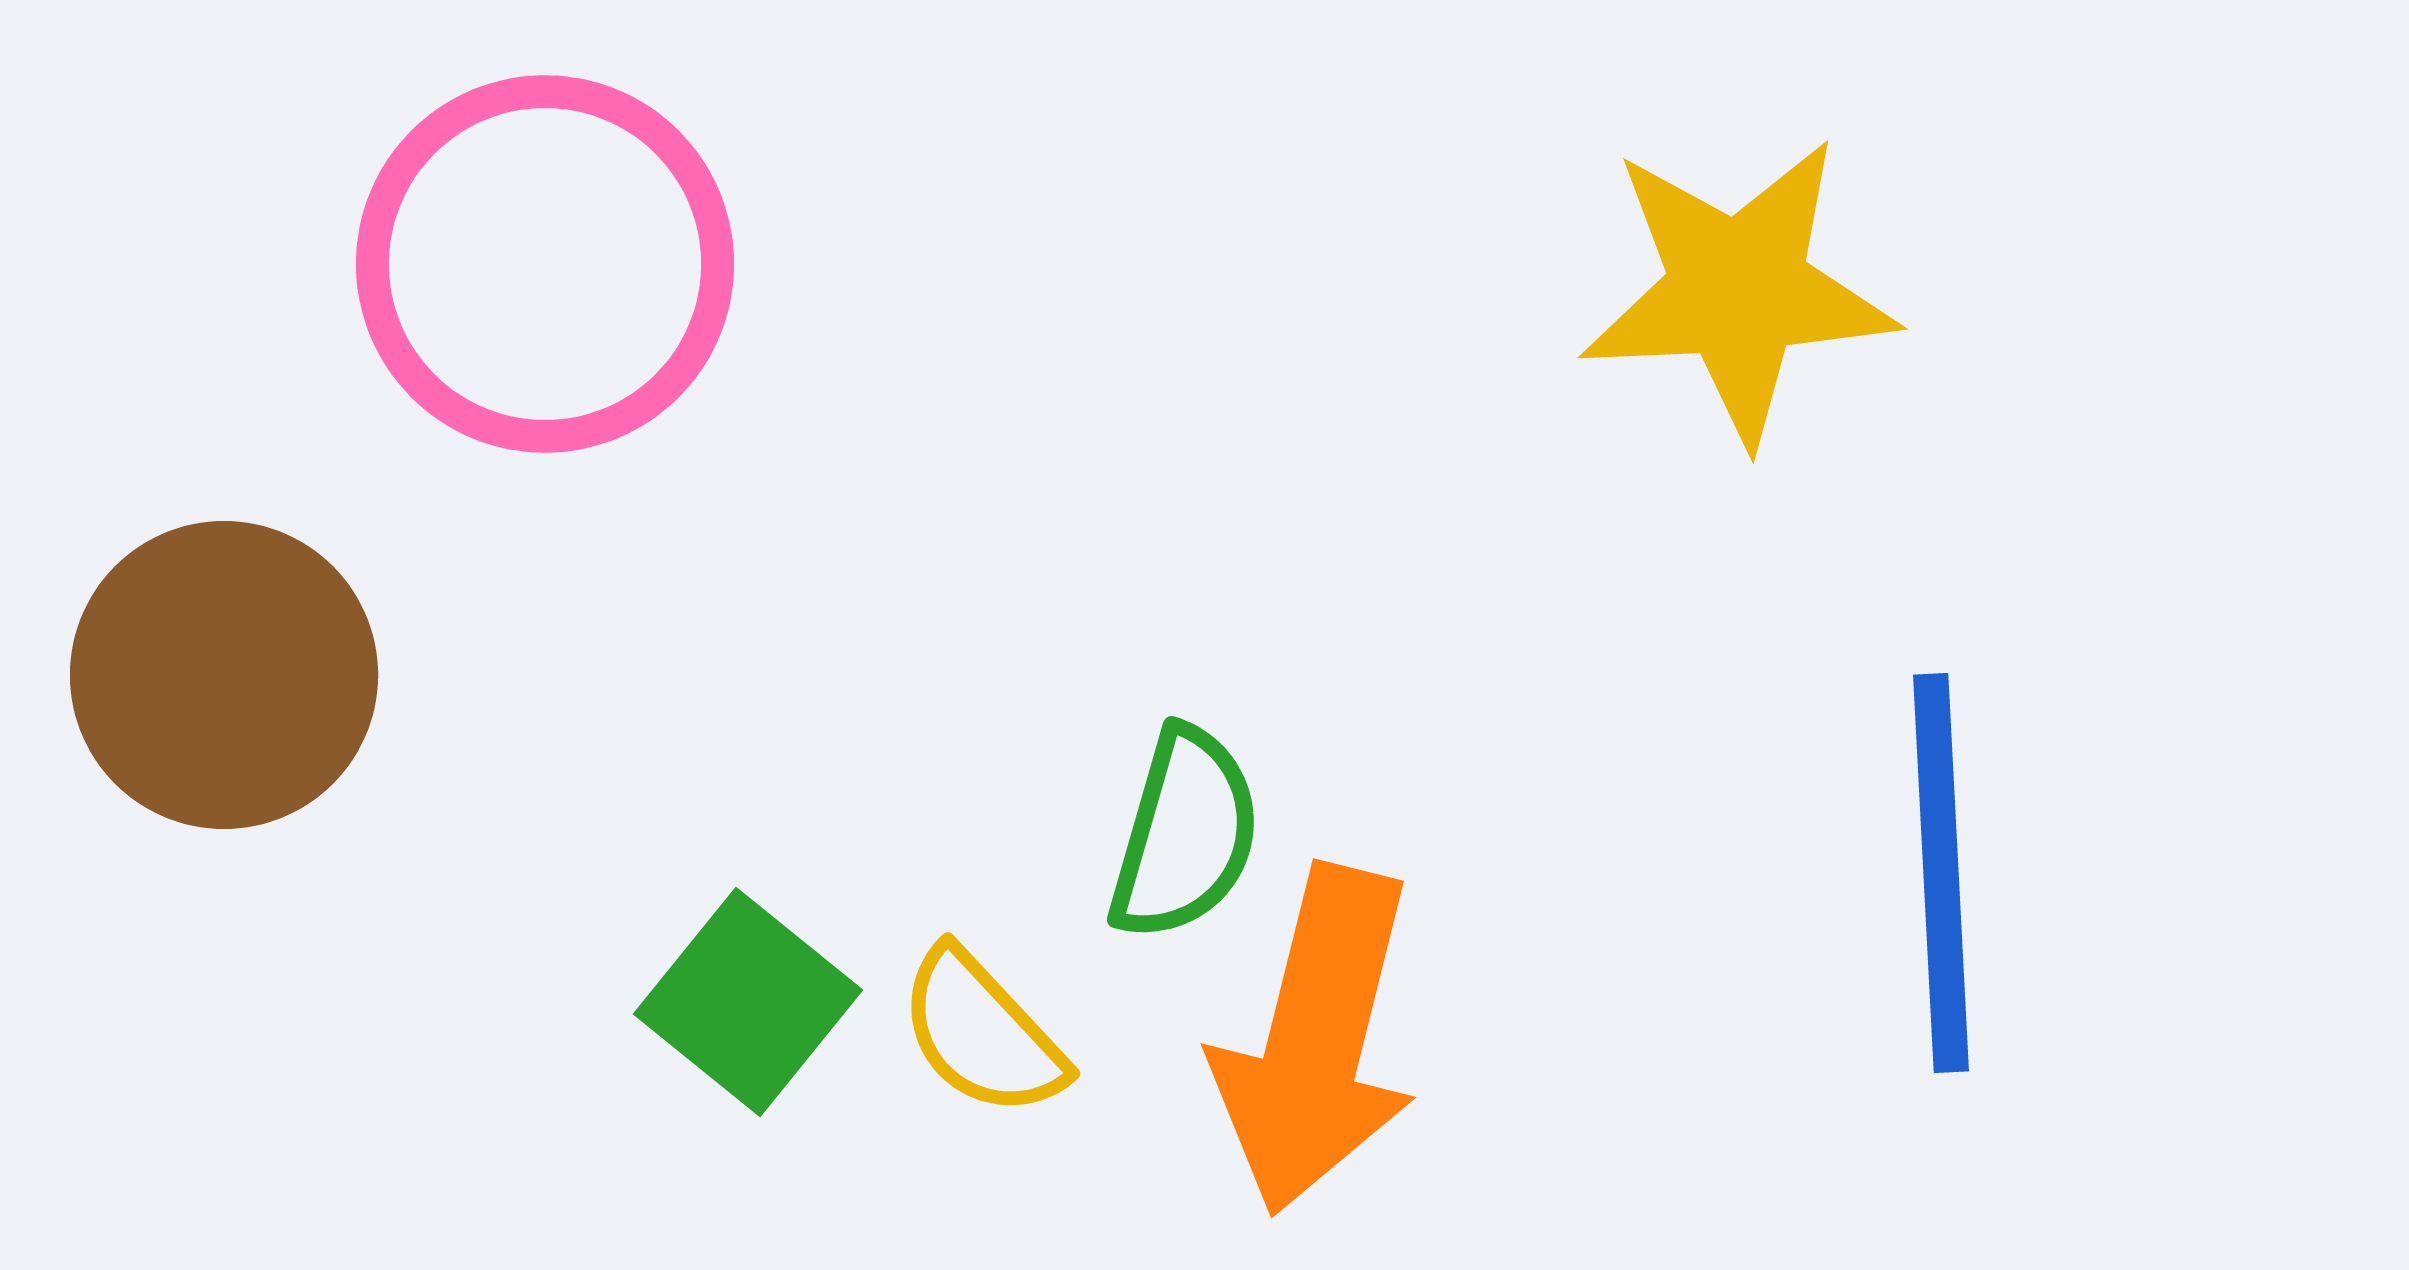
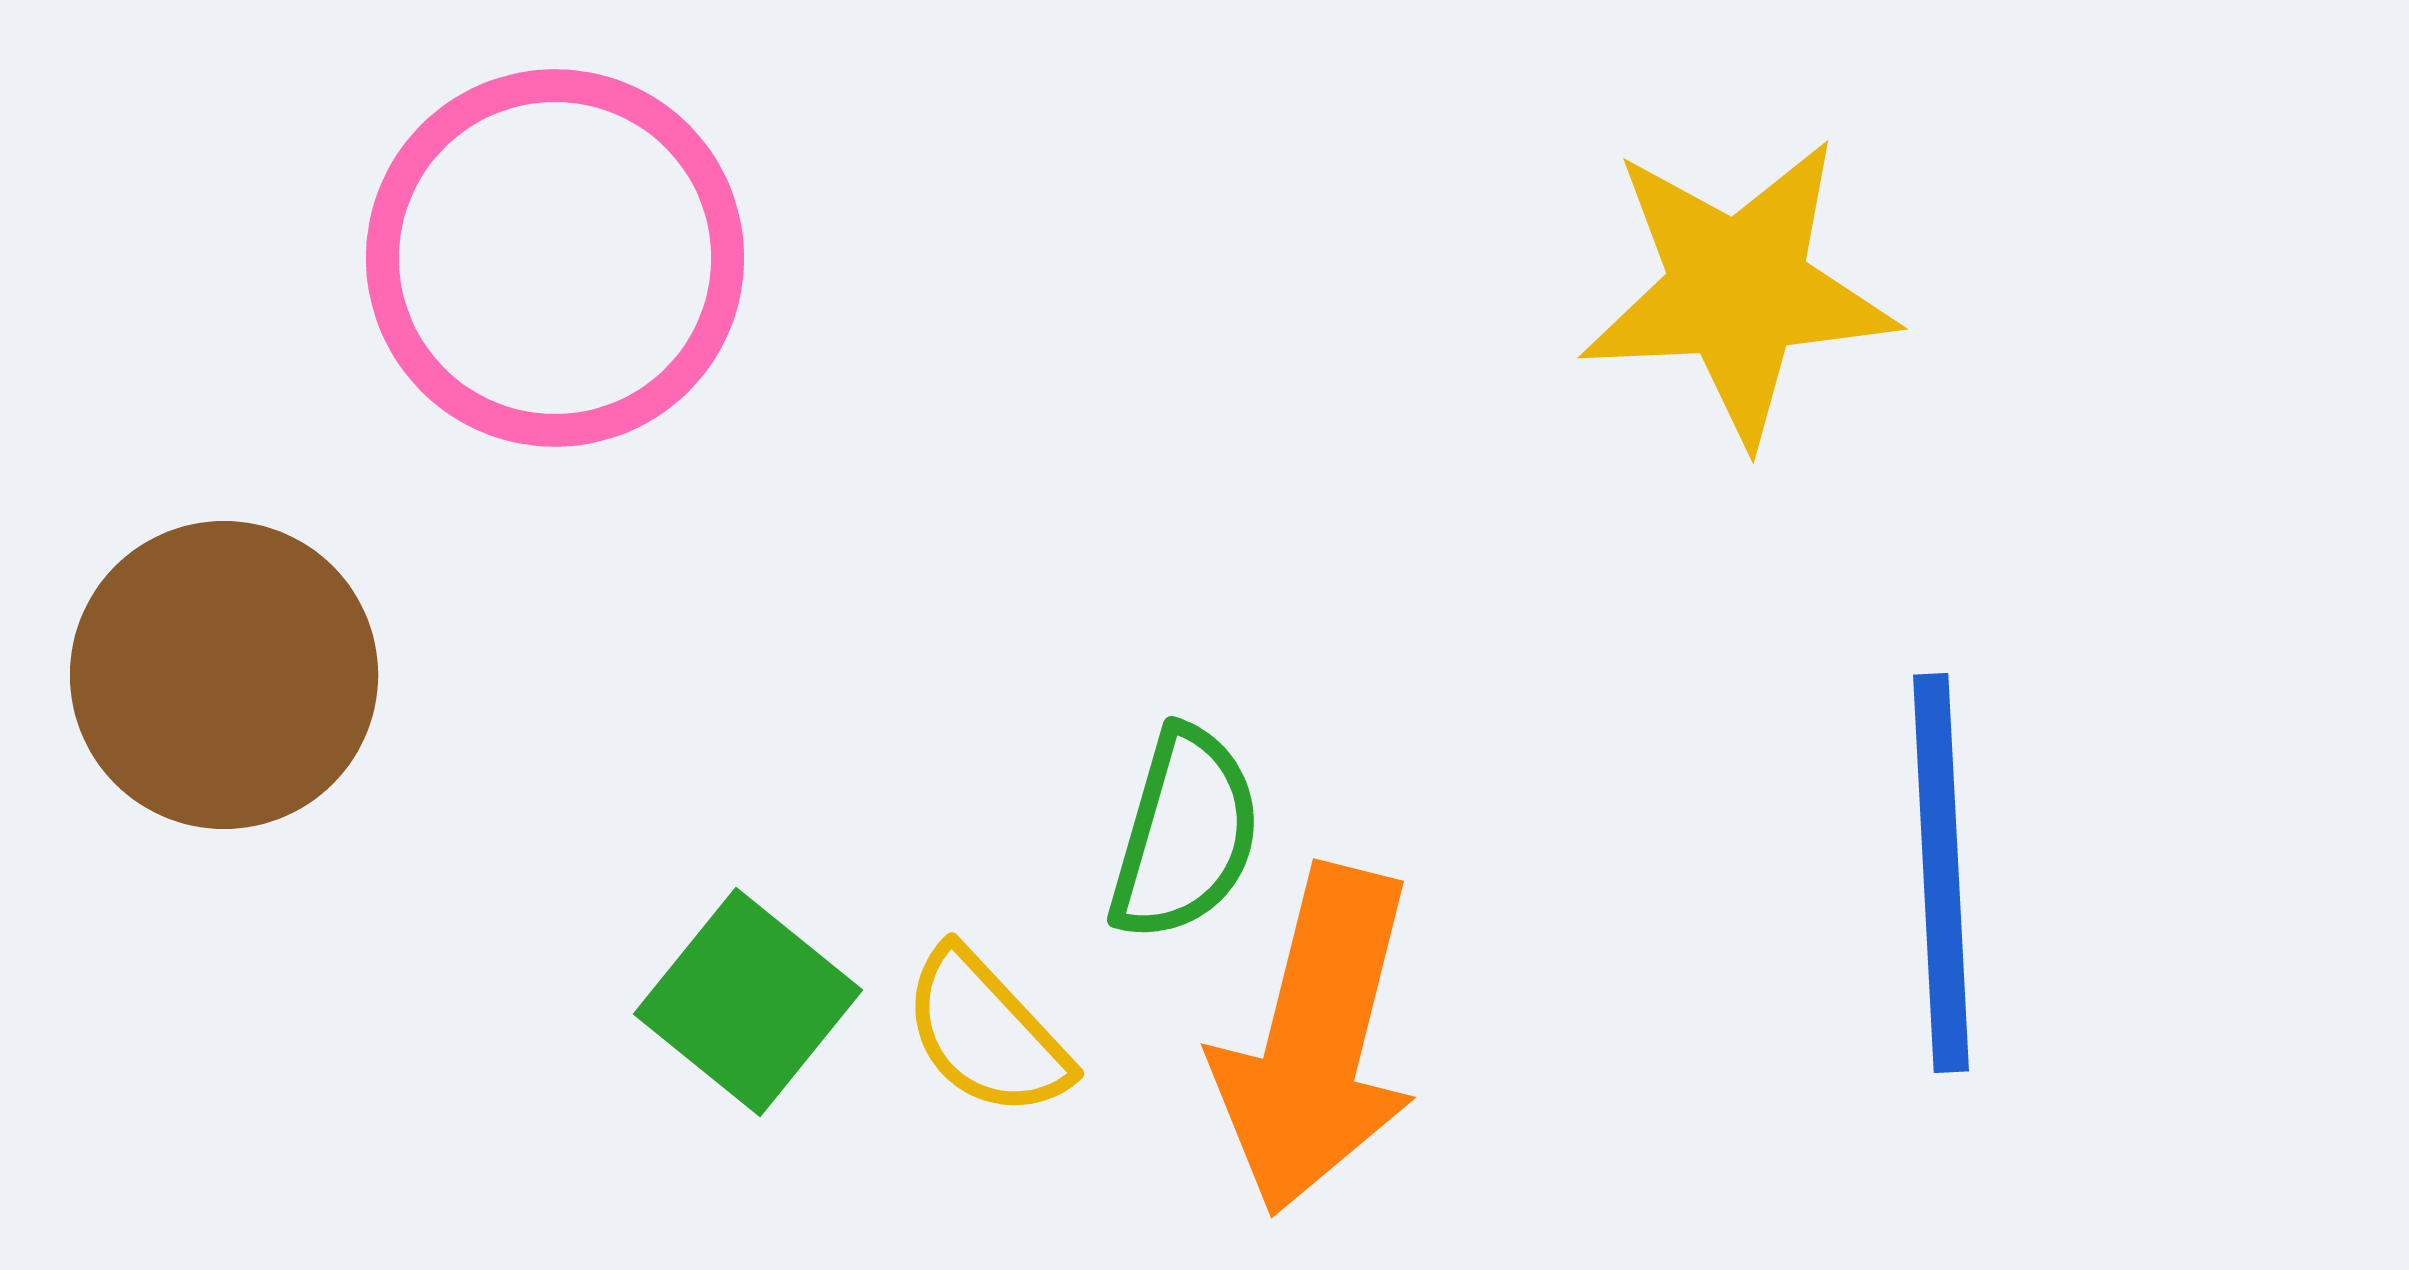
pink circle: moved 10 px right, 6 px up
yellow semicircle: moved 4 px right
